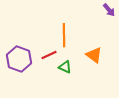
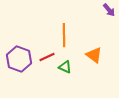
red line: moved 2 px left, 2 px down
